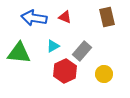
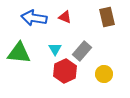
cyan triangle: moved 2 px right, 3 px down; rotated 32 degrees counterclockwise
